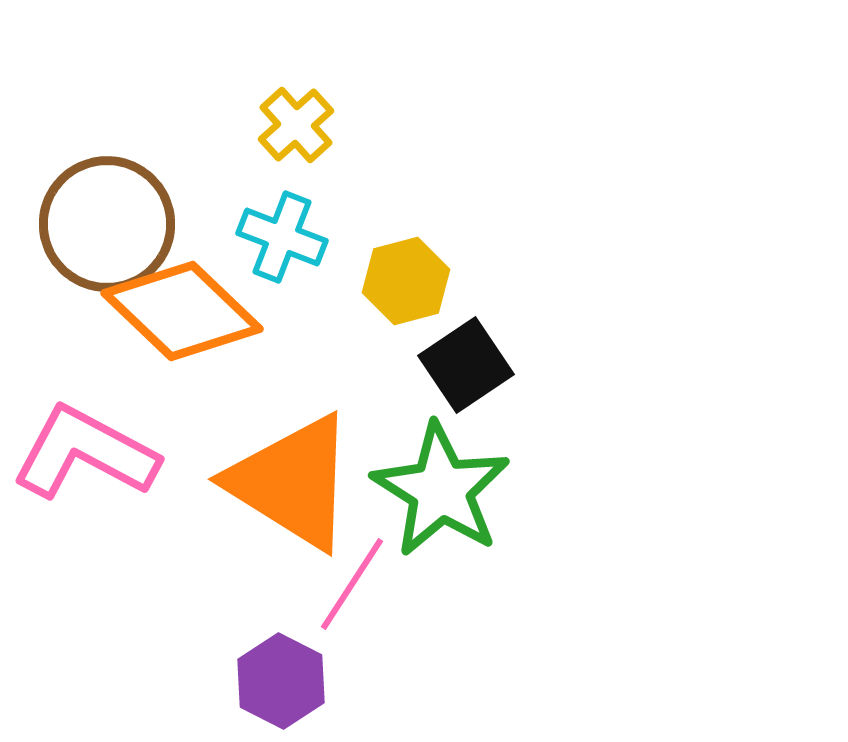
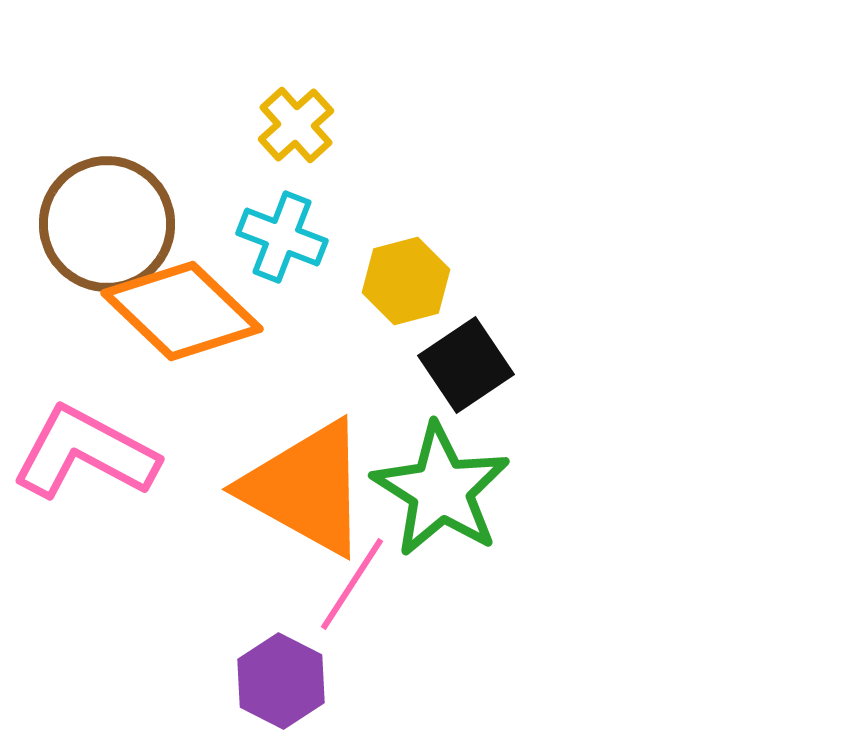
orange triangle: moved 14 px right, 6 px down; rotated 3 degrees counterclockwise
